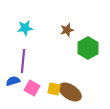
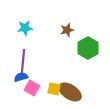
blue semicircle: moved 8 px right, 4 px up
